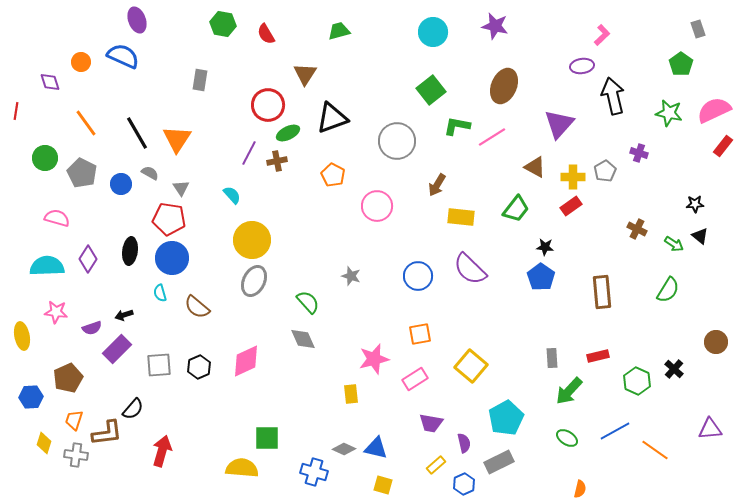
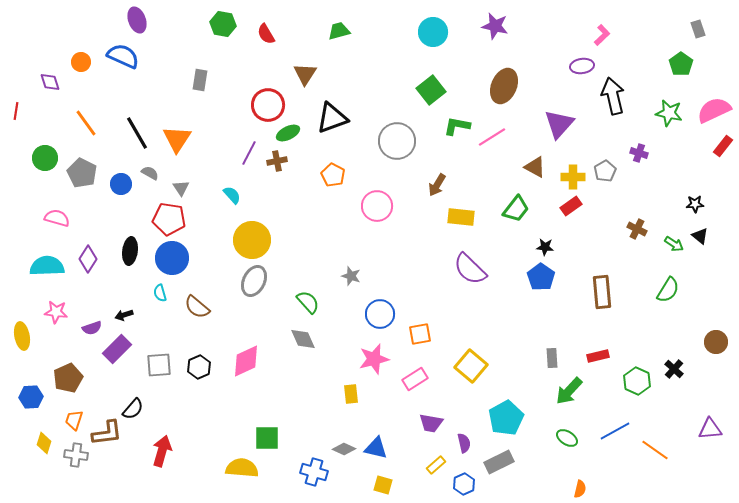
blue circle at (418, 276): moved 38 px left, 38 px down
